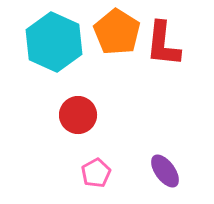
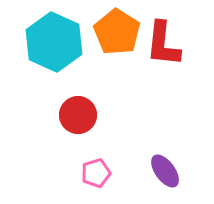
pink pentagon: rotated 12 degrees clockwise
